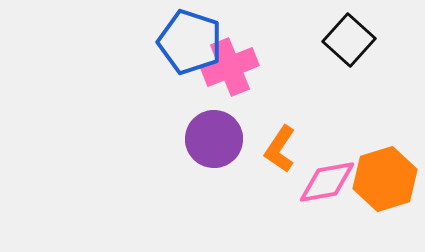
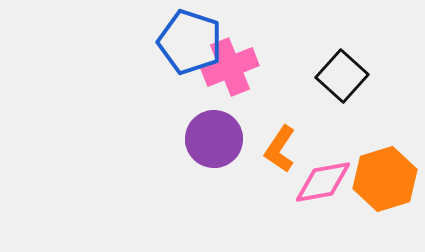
black square: moved 7 px left, 36 px down
pink diamond: moved 4 px left
